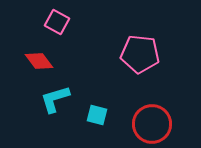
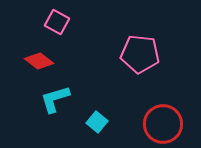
red diamond: rotated 16 degrees counterclockwise
cyan square: moved 7 px down; rotated 25 degrees clockwise
red circle: moved 11 px right
